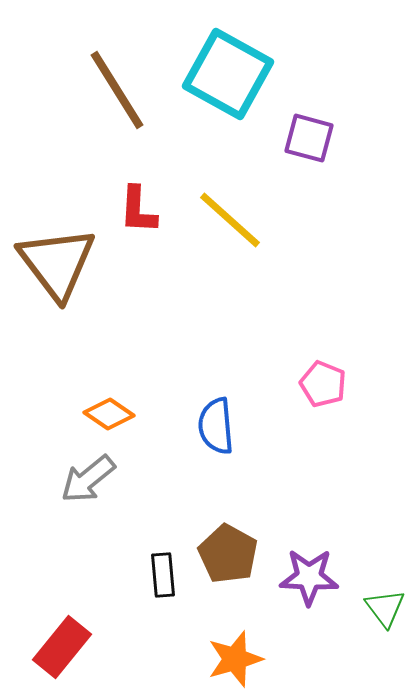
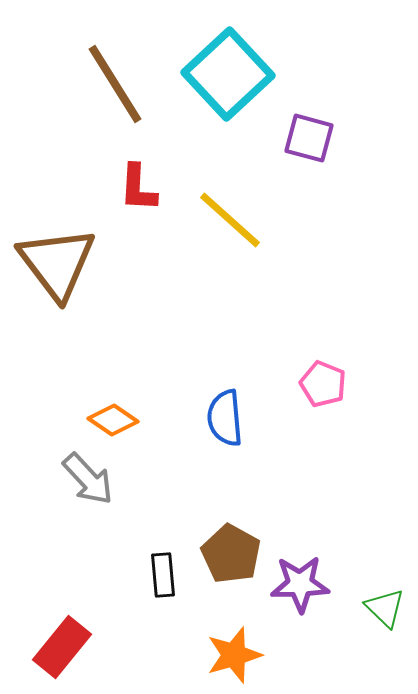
cyan square: rotated 18 degrees clockwise
brown line: moved 2 px left, 6 px up
red L-shape: moved 22 px up
orange diamond: moved 4 px right, 6 px down
blue semicircle: moved 9 px right, 8 px up
gray arrow: rotated 94 degrees counterclockwise
brown pentagon: moved 3 px right
purple star: moved 9 px left, 7 px down; rotated 4 degrees counterclockwise
green triangle: rotated 9 degrees counterclockwise
orange star: moved 1 px left, 4 px up
